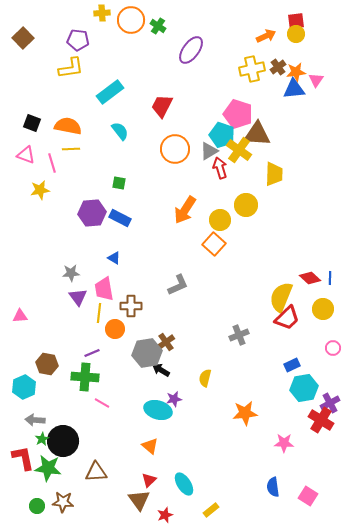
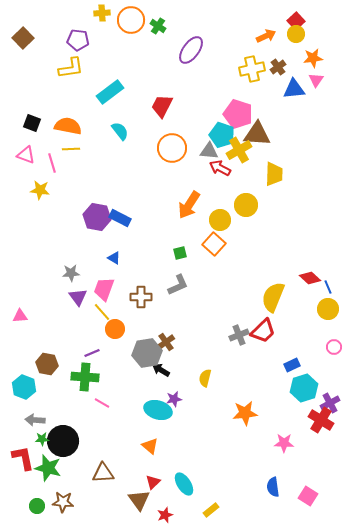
red square at (296, 21): rotated 36 degrees counterclockwise
orange star at (296, 72): moved 17 px right, 14 px up
orange circle at (175, 149): moved 3 px left, 1 px up
yellow cross at (239, 150): rotated 25 degrees clockwise
gray triangle at (209, 151): rotated 36 degrees clockwise
red arrow at (220, 168): rotated 45 degrees counterclockwise
green square at (119, 183): moved 61 px right, 70 px down; rotated 24 degrees counterclockwise
yellow star at (40, 190): rotated 18 degrees clockwise
orange arrow at (185, 210): moved 4 px right, 5 px up
purple hexagon at (92, 213): moved 5 px right, 4 px down; rotated 16 degrees clockwise
blue line at (330, 278): moved 2 px left, 9 px down; rotated 24 degrees counterclockwise
pink trapezoid at (104, 289): rotated 30 degrees clockwise
yellow semicircle at (281, 297): moved 8 px left
brown cross at (131, 306): moved 10 px right, 9 px up
yellow circle at (323, 309): moved 5 px right
yellow line at (99, 313): moved 3 px right, 1 px up; rotated 48 degrees counterclockwise
red trapezoid at (287, 318): moved 24 px left, 13 px down
pink circle at (333, 348): moved 1 px right, 1 px up
cyan hexagon at (24, 387): rotated 15 degrees counterclockwise
cyan hexagon at (304, 388): rotated 8 degrees counterclockwise
green star at (42, 439): rotated 24 degrees clockwise
green star at (48, 468): rotated 8 degrees clockwise
brown triangle at (96, 472): moved 7 px right, 1 px down
red triangle at (149, 480): moved 4 px right, 2 px down
